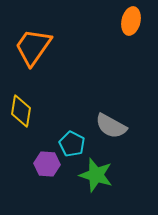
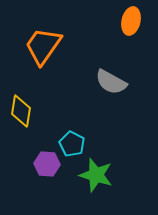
orange trapezoid: moved 10 px right, 1 px up
gray semicircle: moved 44 px up
